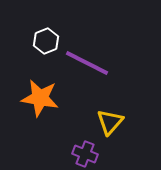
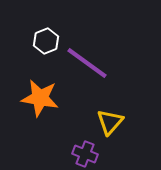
purple line: rotated 9 degrees clockwise
